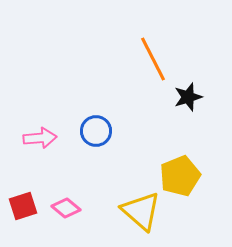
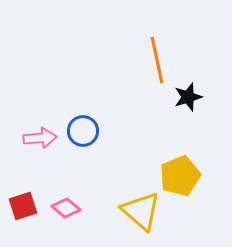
orange line: moved 4 px right, 1 px down; rotated 15 degrees clockwise
blue circle: moved 13 px left
